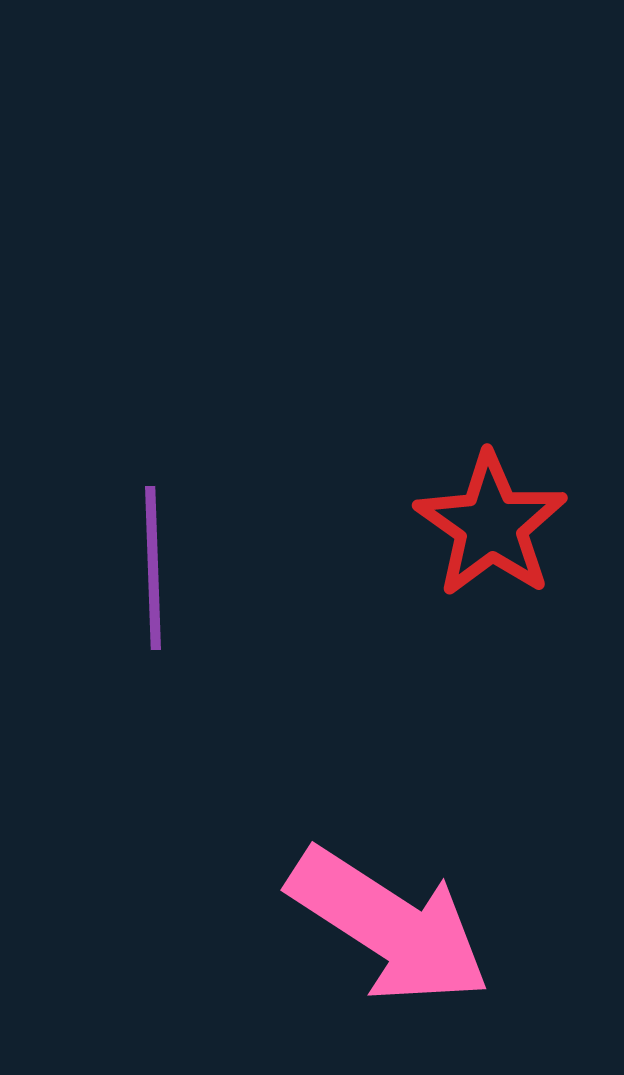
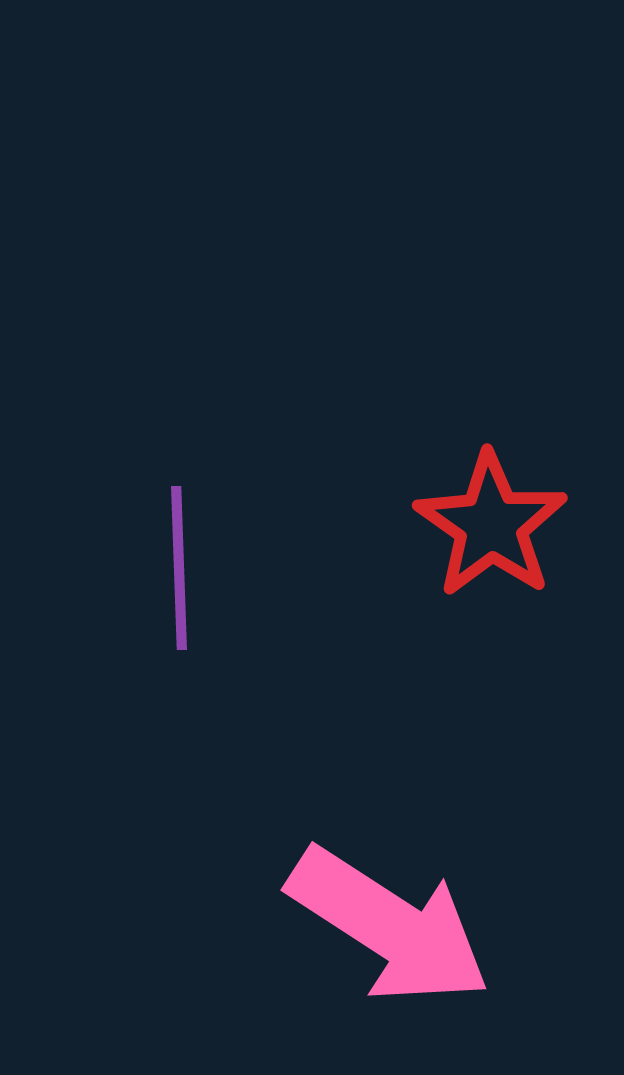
purple line: moved 26 px right
